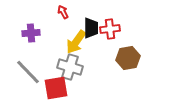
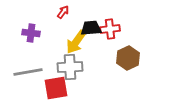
red arrow: rotated 64 degrees clockwise
black trapezoid: rotated 95 degrees counterclockwise
purple cross: rotated 12 degrees clockwise
brown hexagon: rotated 15 degrees counterclockwise
gray cross: rotated 20 degrees counterclockwise
gray line: rotated 56 degrees counterclockwise
